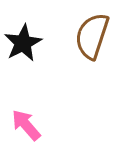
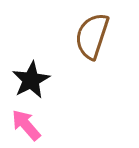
black star: moved 8 px right, 37 px down
